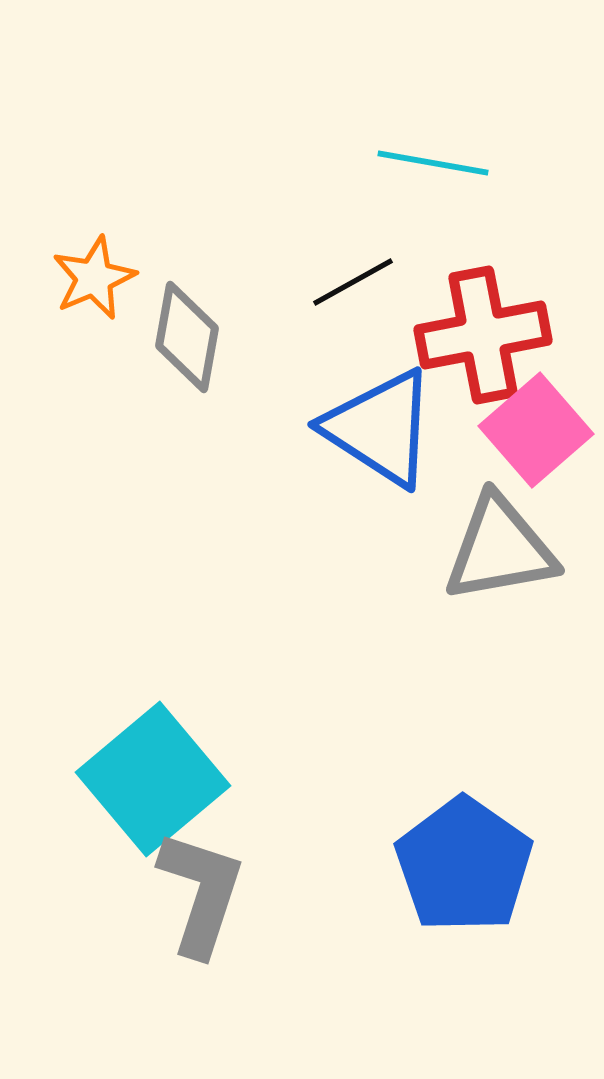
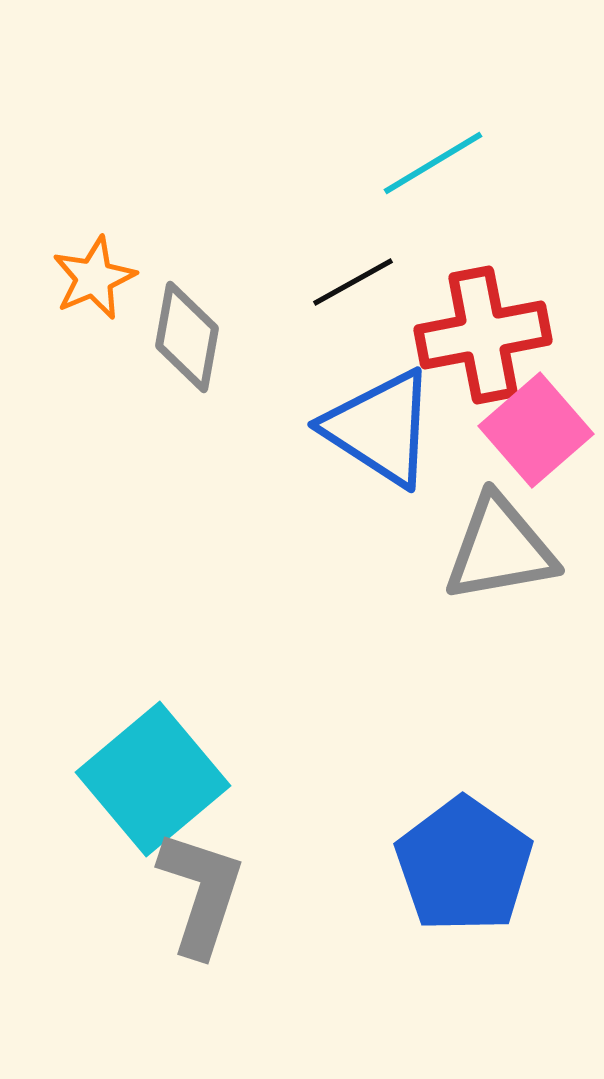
cyan line: rotated 41 degrees counterclockwise
